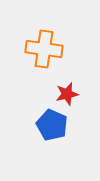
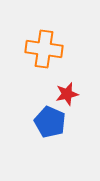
blue pentagon: moved 2 px left, 3 px up
